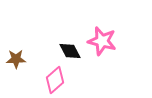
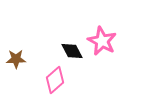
pink star: rotated 12 degrees clockwise
black diamond: moved 2 px right
